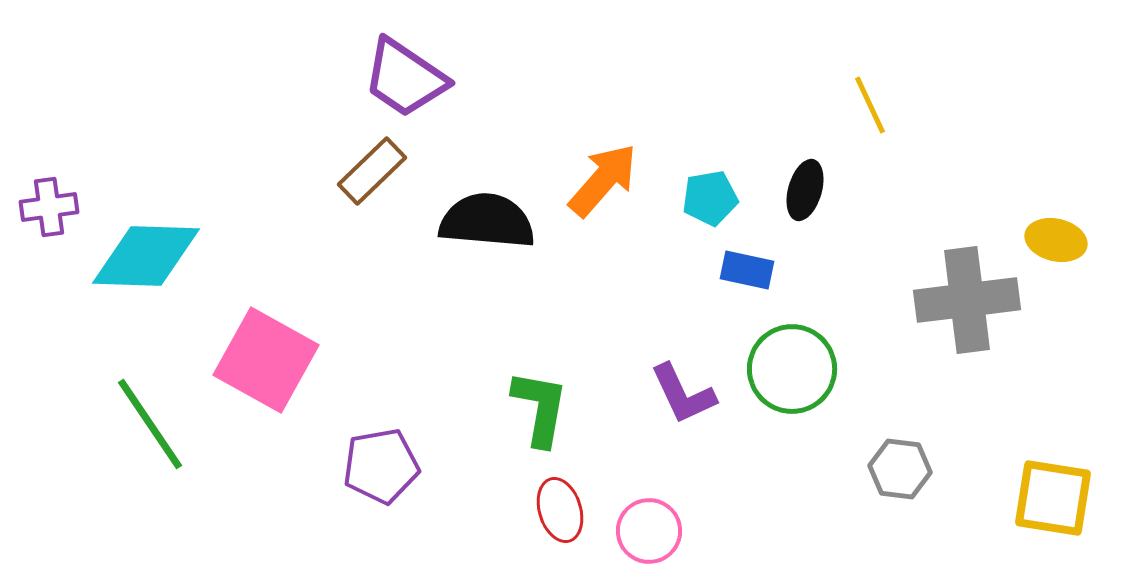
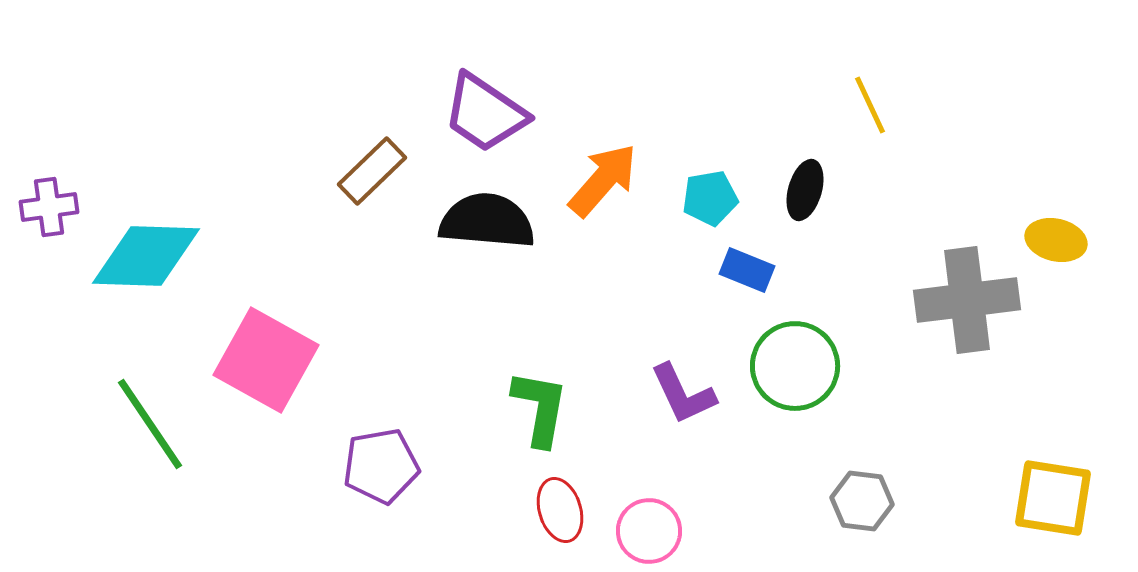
purple trapezoid: moved 80 px right, 35 px down
blue rectangle: rotated 10 degrees clockwise
green circle: moved 3 px right, 3 px up
gray hexagon: moved 38 px left, 32 px down
